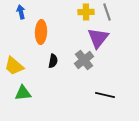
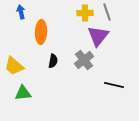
yellow cross: moved 1 px left, 1 px down
purple triangle: moved 2 px up
black line: moved 9 px right, 10 px up
